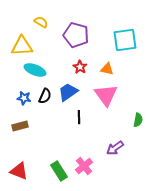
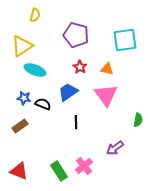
yellow semicircle: moved 6 px left, 7 px up; rotated 72 degrees clockwise
yellow triangle: rotated 30 degrees counterclockwise
black semicircle: moved 2 px left, 8 px down; rotated 91 degrees counterclockwise
black line: moved 3 px left, 5 px down
brown rectangle: rotated 21 degrees counterclockwise
